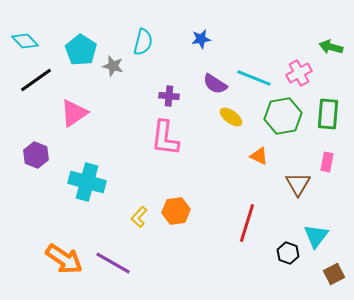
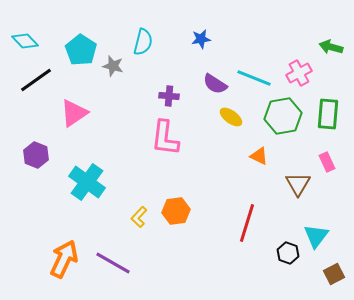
pink rectangle: rotated 36 degrees counterclockwise
cyan cross: rotated 21 degrees clockwise
orange arrow: rotated 99 degrees counterclockwise
